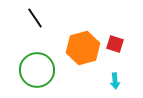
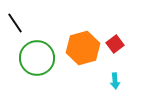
black line: moved 20 px left, 5 px down
red square: rotated 36 degrees clockwise
green circle: moved 12 px up
